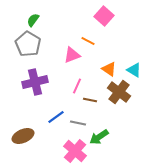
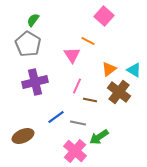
pink triangle: rotated 42 degrees counterclockwise
orange triangle: rotated 49 degrees clockwise
